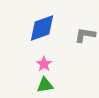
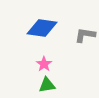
blue diamond: rotated 28 degrees clockwise
green triangle: moved 2 px right
